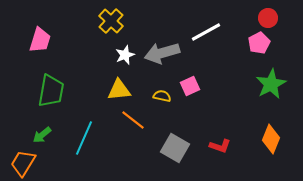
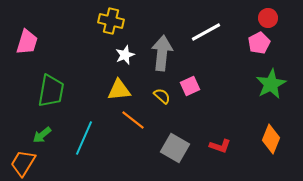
yellow cross: rotated 30 degrees counterclockwise
pink trapezoid: moved 13 px left, 2 px down
gray arrow: rotated 112 degrees clockwise
yellow semicircle: rotated 30 degrees clockwise
